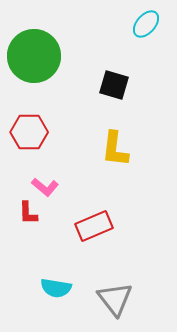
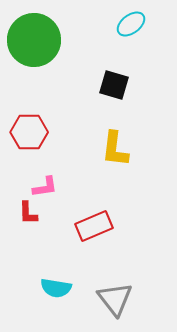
cyan ellipse: moved 15 px left; rotated 12 degrees clockwise
green circle: moved 16 px up
pink L-shape: rotated 48 degrees counterclockwise
